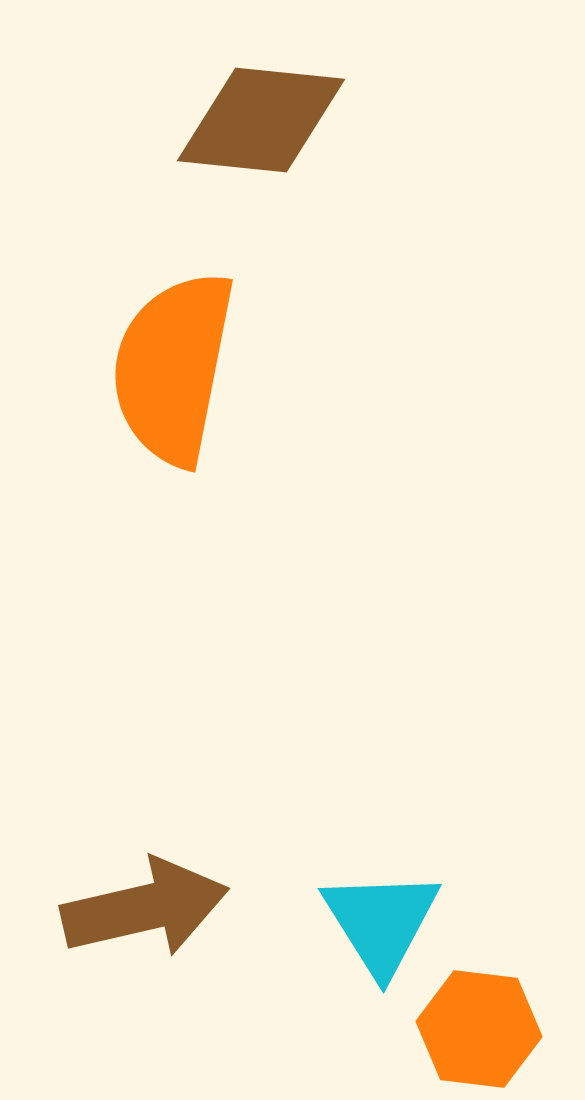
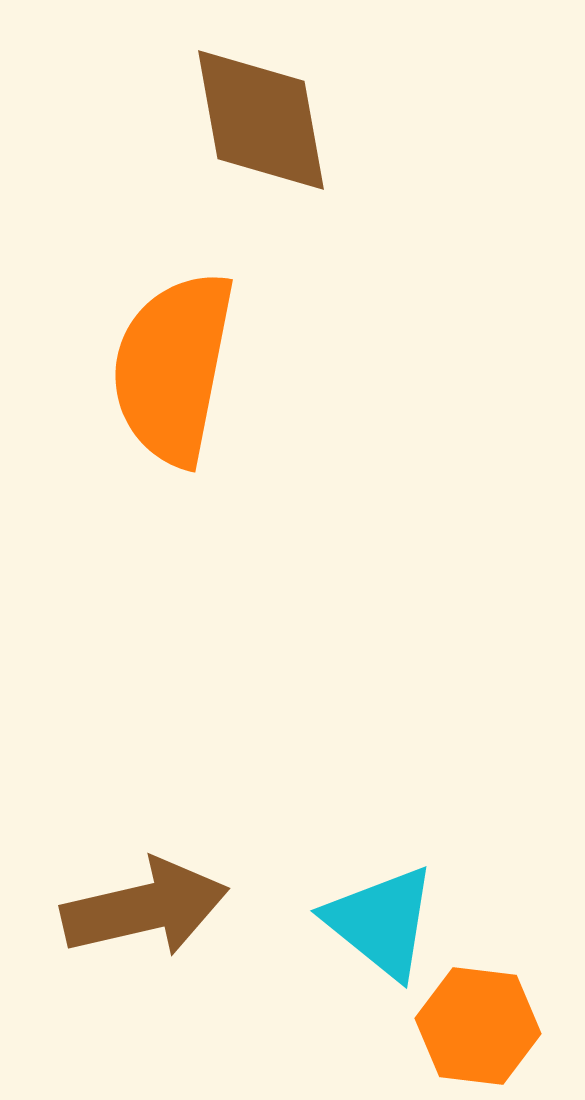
brown diamond: rotated 74 degrees clockwise
cyan triangle: rotated 19 degrees counterclockwise
orange hexagon: moved 1 px left, 3 px up
